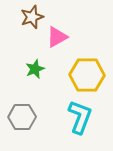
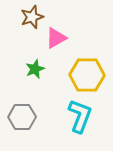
pink triangle: moved 1 px left, 1 px down
cyan L-shape: moved 1 px up
